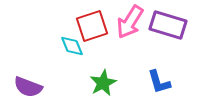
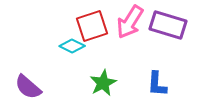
cyan diamond: rotated 40 degrees counterclockwise
blue L-shape: moved 2 px left, 2 px down; rotated 20 degrees clockwise
purple semicircle: rotated 20 degrees clockwise
